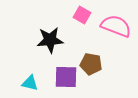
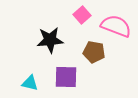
pink square: rotated 18 degrees clockwise
brown pentagon: moved 3 px right, 12 px up
